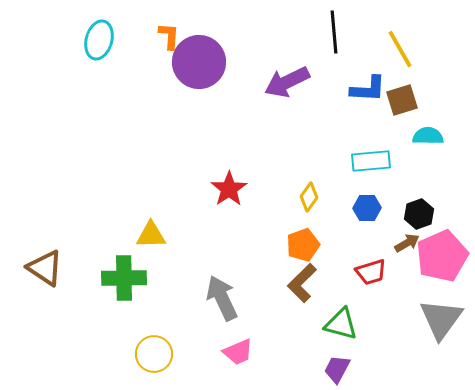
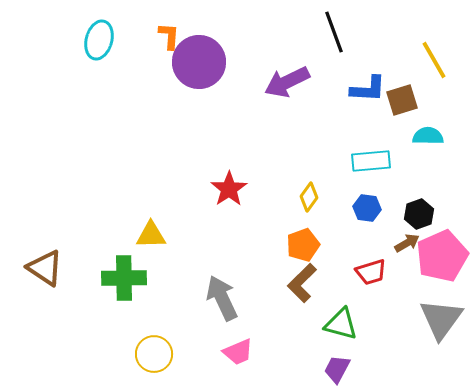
black line: rotated 15 degrees counterclockwise
yellow line: moved 34 px right, 11 px down
blue hexagon: rotated 8 degrees clockwise
